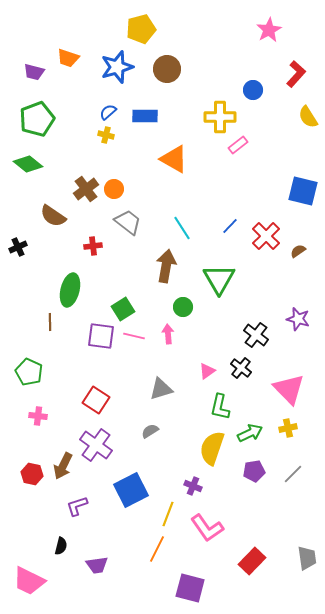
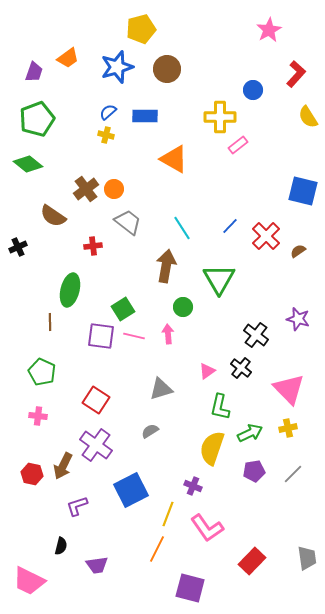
orange trapezoid at (68, 58): rotated 55 degrees counterclockwise
purple trapezoid at (34, 72): rotated 85 degrees counterclockwise
green pentagon at (29, 372): moved 13 px right
